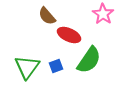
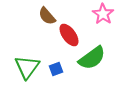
red ellipse: rotated 30 degrees clockwise
green semicircle: moved 3 px right, 2 px up; rotated 20 degrees clockwise
blue square: moved 3 px down
